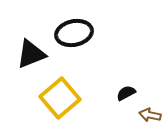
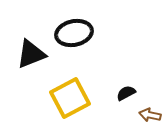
yellow square: moved 10 px right; rotated 12 degrees clockwise
